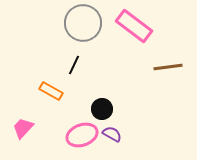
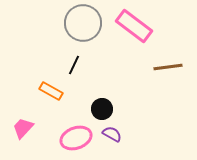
pink ellipse: moved 6 px left, 3 px down
